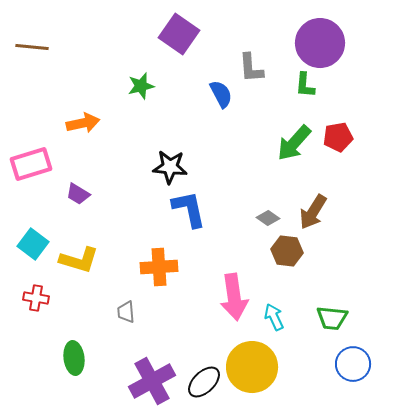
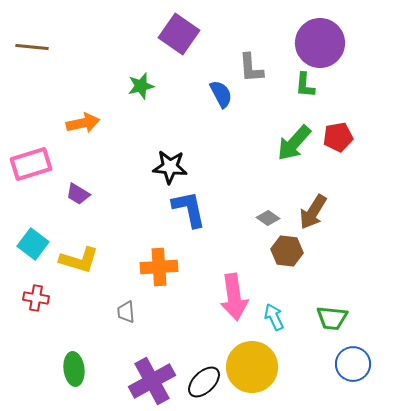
green ellipse: moved 11 px down
